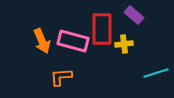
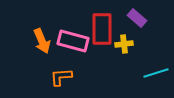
purple rectangle: moved 3 px right, 3 px down
